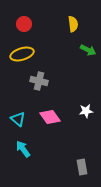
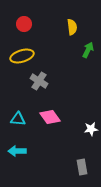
yellow semicircle: moved 1 px left, 3 px down
green arrow: rotated 91 degrees counterclockwise
yellow ellipse: moved 2 px down
gray cross: rotated 18 degrees clockwise
white star: moved 5 px right, 18 px down
cyan triangle: rotated 35 degrees counterclockwise
cyan arrow: moved 6 px left, 2 px down; rotated 54 degrees counterclockwise
